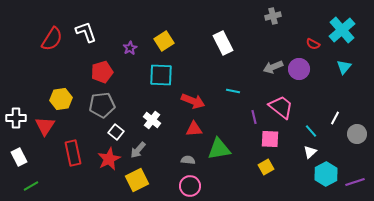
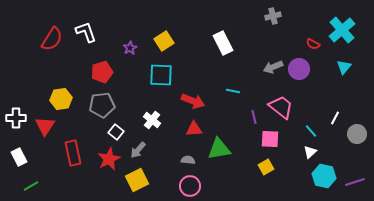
cyan hexagon at (326, 174): moved 2 px left, 2 px down; rotated 20 degrees counterclockwise
